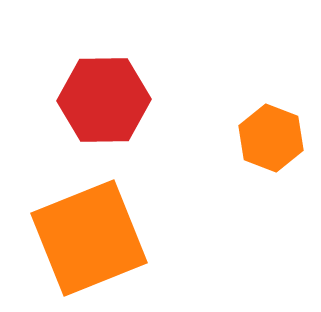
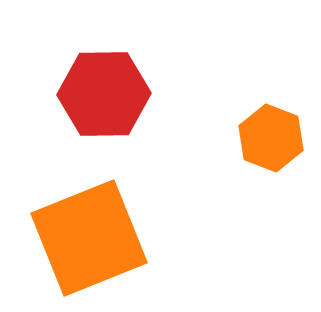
red hexagon: moved 6 px up
